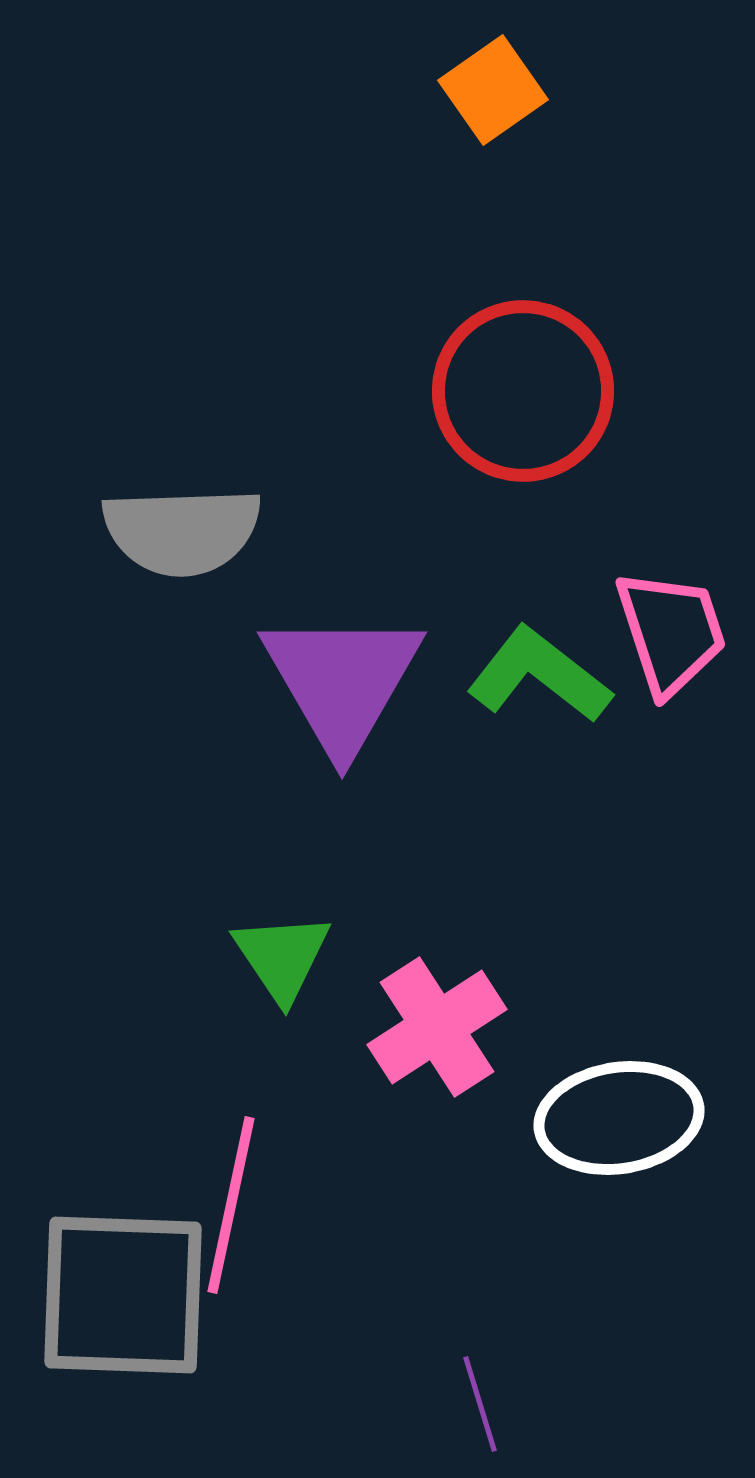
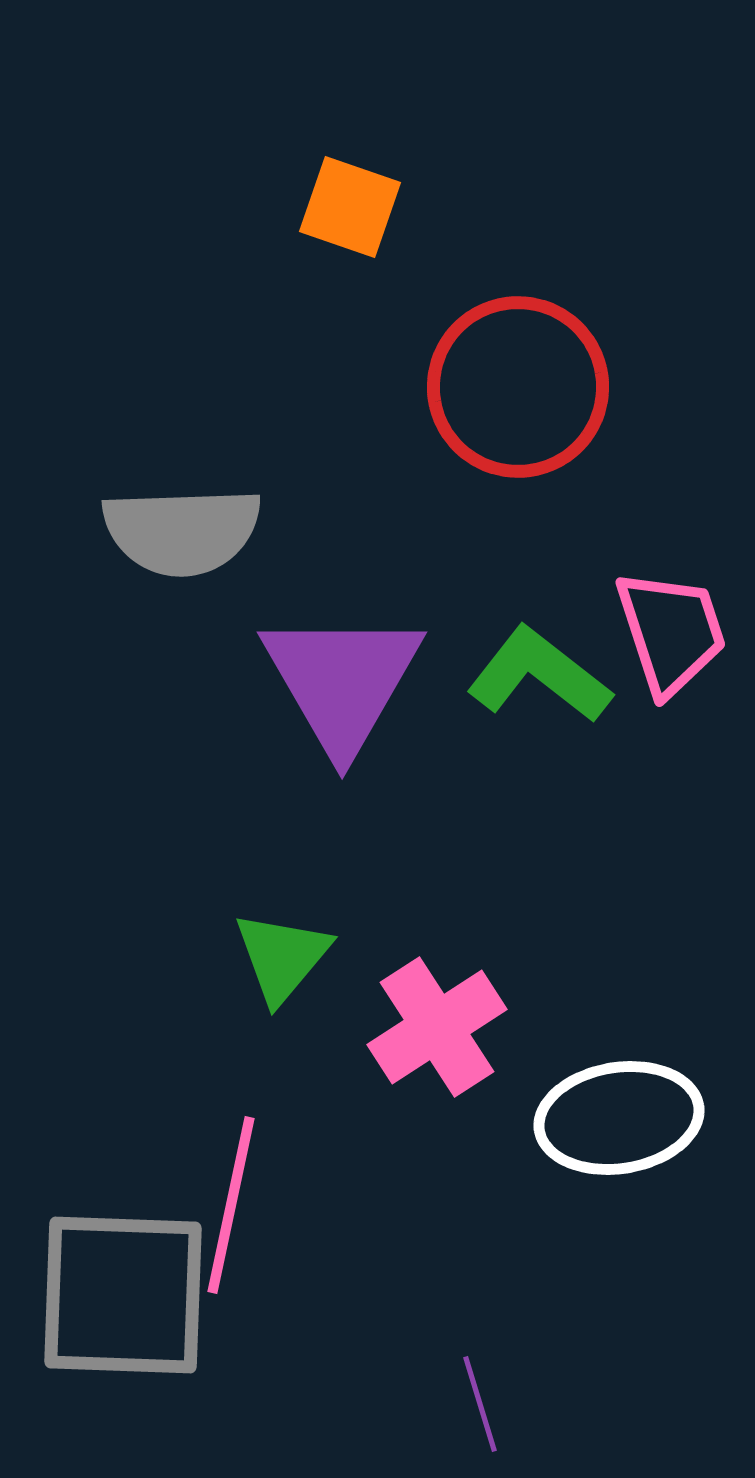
orange square: moved 143 px left, 117 px down; rotated 36 degrees counterclockwise
red circle: moved 5 px left, 4 px up
green triangle: rotated 14 degrees clockwise
